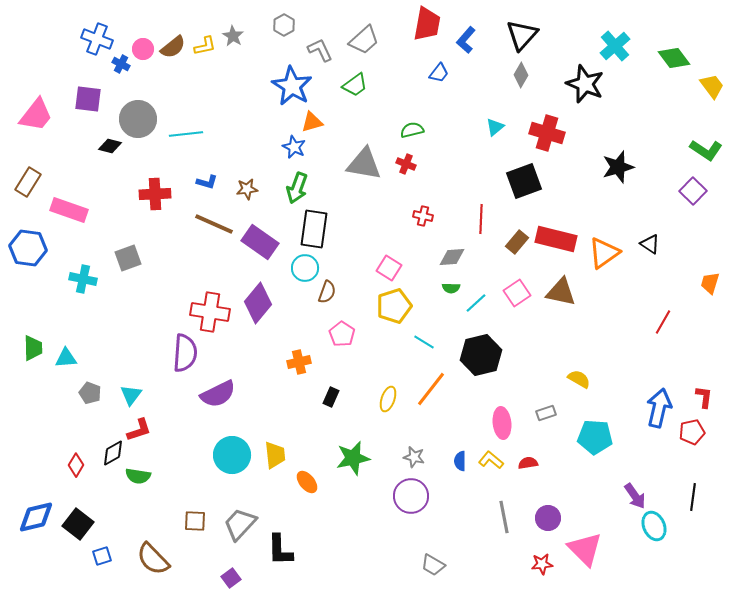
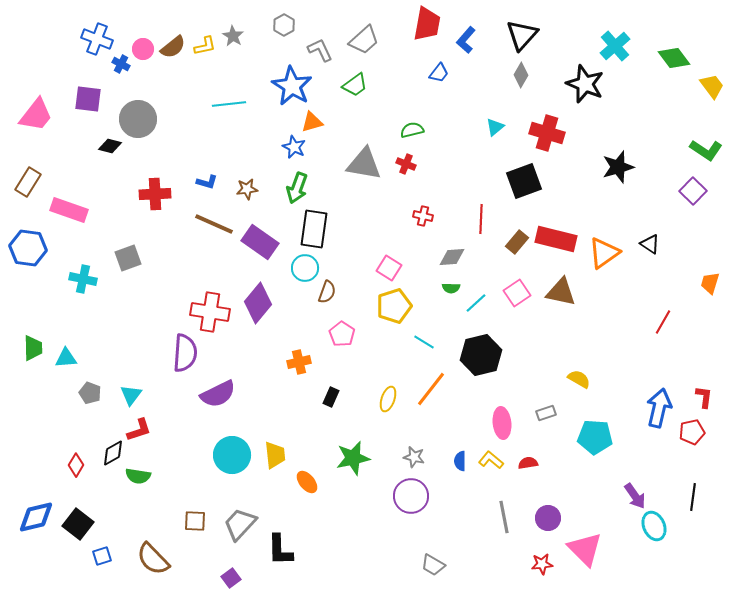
cyan line at (186, 134): moved 43 px right, 30 px up
